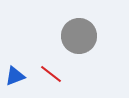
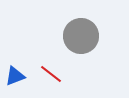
gray circle: moved 2 px right
